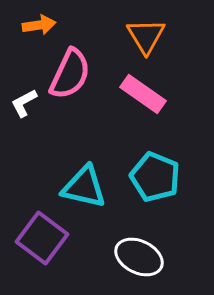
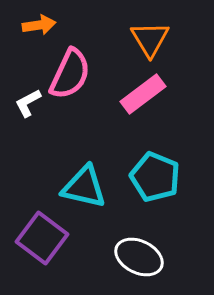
orange triangle: moved 4 px right, 3 px down
pink rectangle: rotated 72 degrees counterclockwise
white L-shape: moved 4 px right
